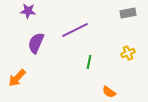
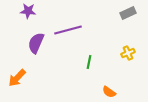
gray rectangle: rotated 14 degrees counterclockwise
purple line: moved 7 px left; rotated 12 degrees clockwise
